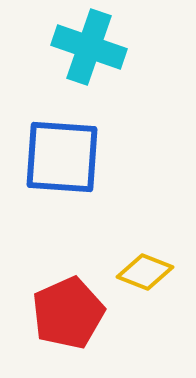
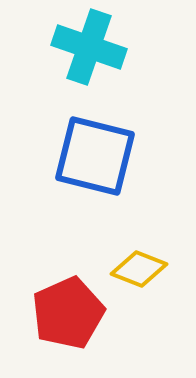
blue square: moved 33 px right, 1 px up; rotated 10 degrees clockwise
yellow diamond: moved 6 px left, 3 px up
